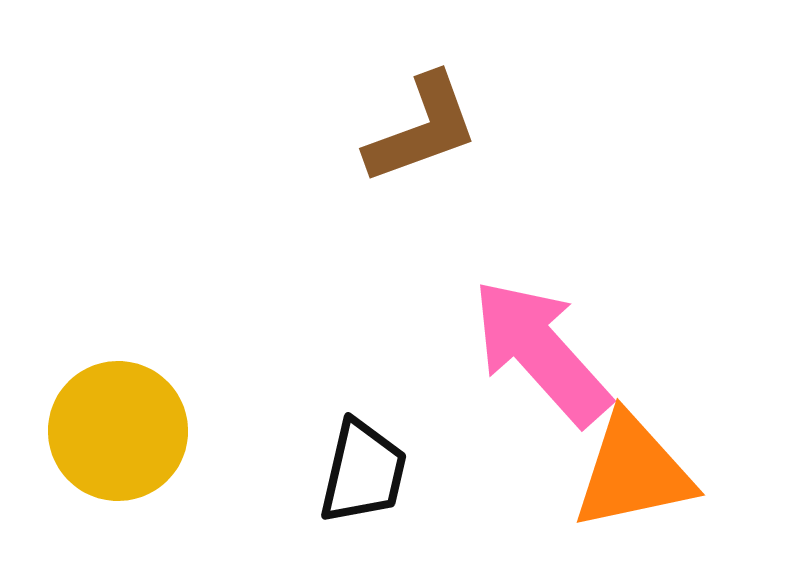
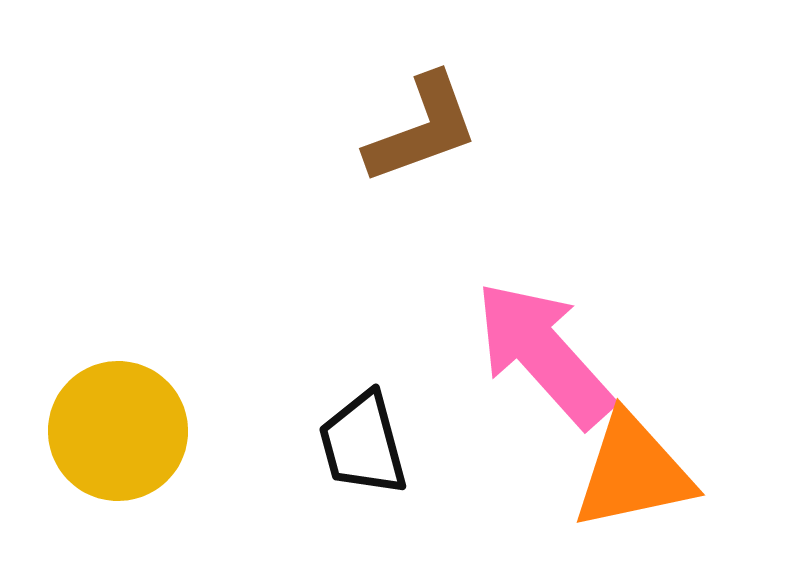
pink arrow: moved 3 px right, 2 px down
black trapezoid: moved 28 px up; rotated 152 degrees clockwise
